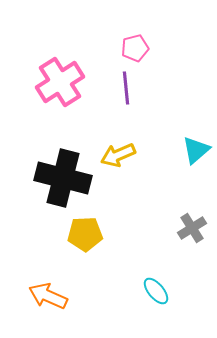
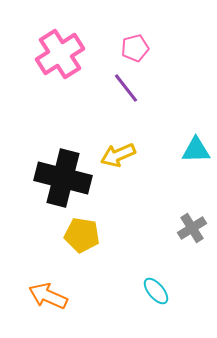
pink cross: moved 28 px up
purple line: rotated 32 degrees counterclockwise
cyan triangle: rotated 40 degrees clockwise
yellow pentagon: moved 3 px left, 1 px down; rotated 12 degrees clockwise
